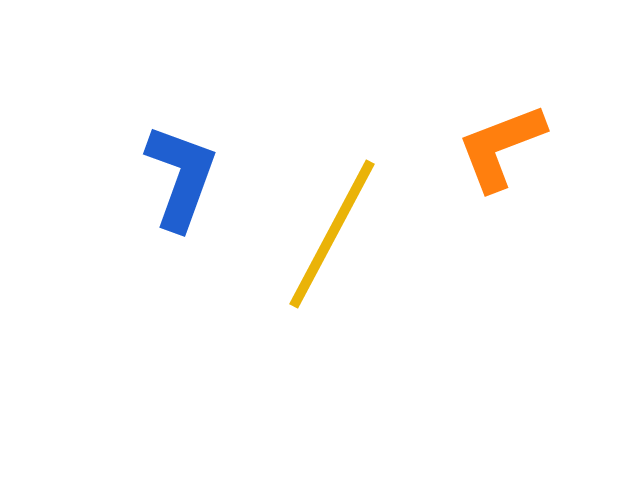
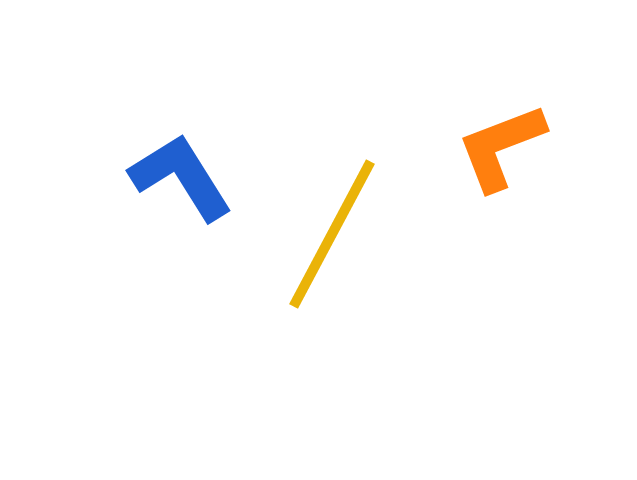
blue L-shape: rotated 52 degrees counterclockwise
